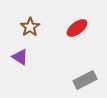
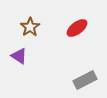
purple triangle: moved 1 px left, 1 px up
